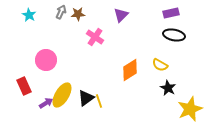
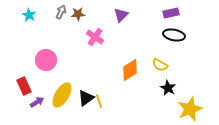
purple arrow: moved 9 px left, 1 px up
